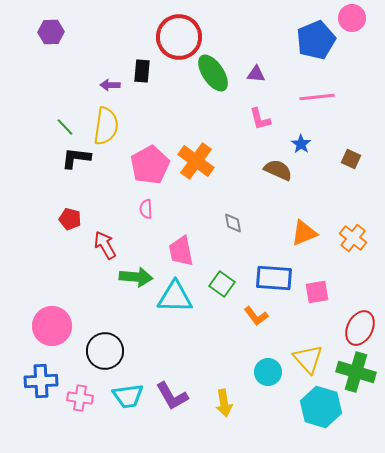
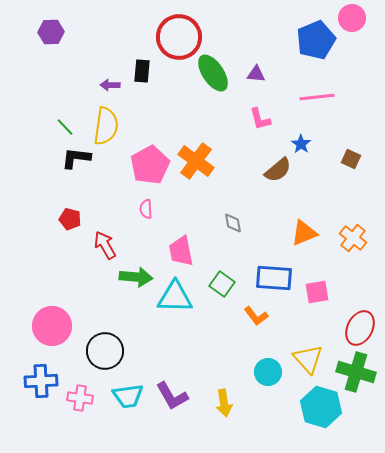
brown semicircle at (278, 170): rotated 116 degrees clockwise
